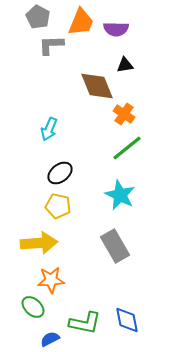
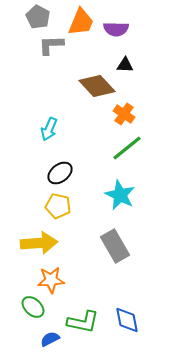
black triangle: rotated 12 degrees clockwise
brown diamond: rotated 21 degrees counterclockwise
green L-shape: moved 2 px left, 1 px up
